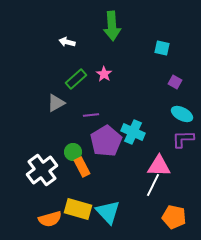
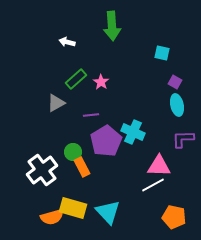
cyan square: moved 5 px down
pink star: moved 3 px left, 8 px down
cyan ellipse: moved 5 px left, 9 px up; rotated 50 degrees clockwise
white line: rotated 35 degrees clockwise
yellow rectangle: moved 5 px left, 1 px up
orange semicircle: moved 2 px right, 2 px up
